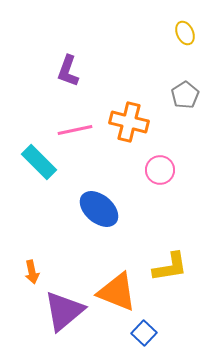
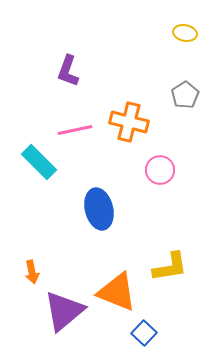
yellow ellipse: rotated 55 degrees counterclockwise
blue ellipse: rotated 36 degrees clockwise
